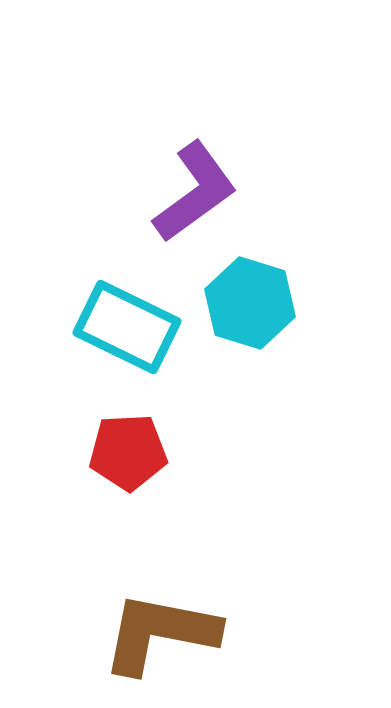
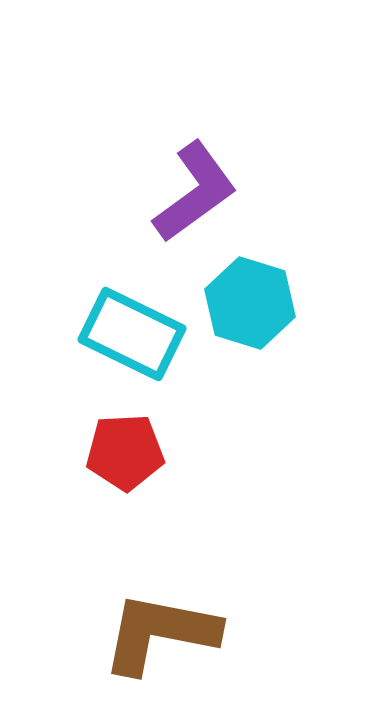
cyan rectangle: moved 5 px right, 7 px down
red pentagon: moved 3 px left
